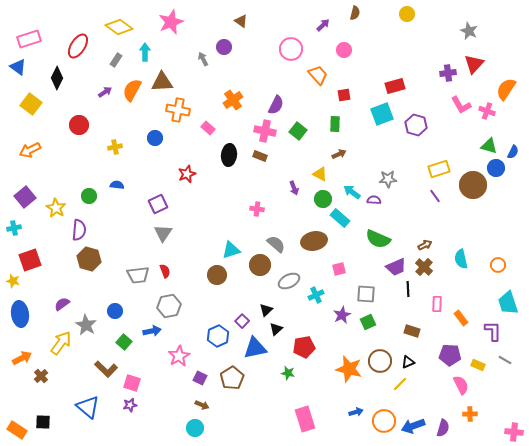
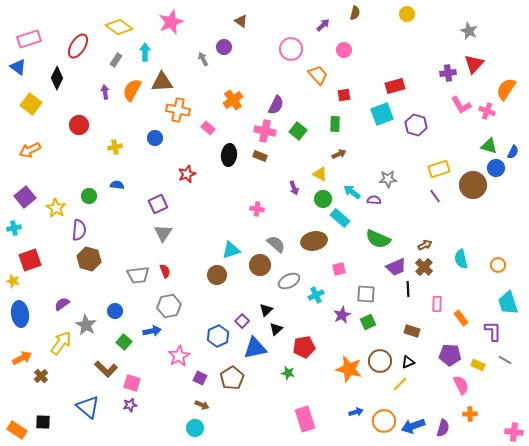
purple arrow at (105, 92): rotated 64 degrees counterclockwise
